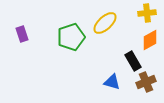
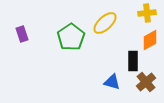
green pentagon: rotated 16 degrees counterclockwise
black rectangle: rotated 30 degrees clockwise
brown cross: rotated 18 degrees counterclockwise
